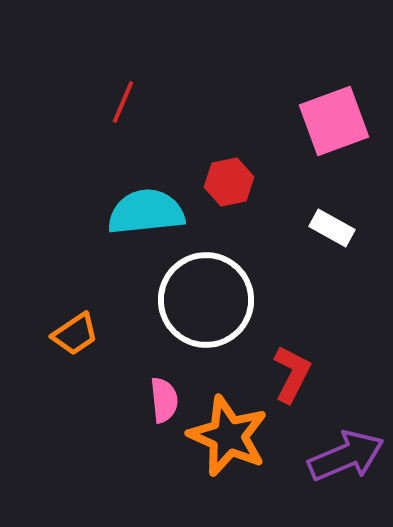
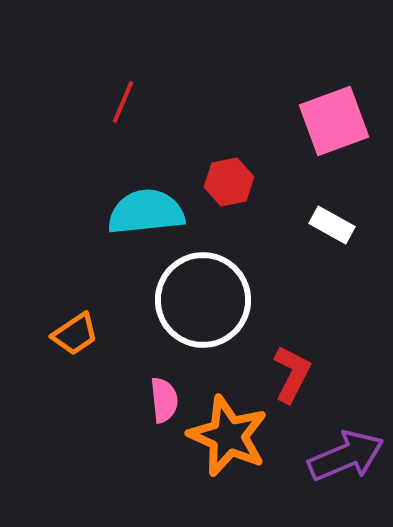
white rectangle: moved 3 px up
white circle: moved 3 px left
